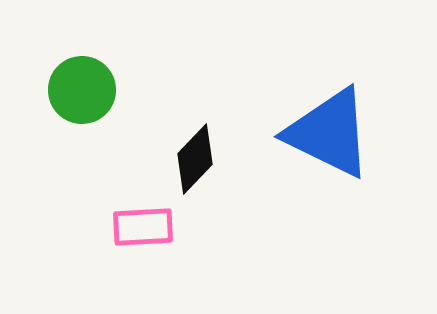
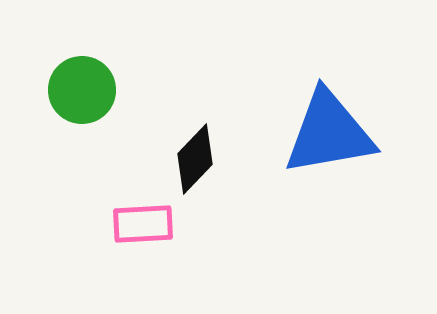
blue triangle: rotated 36 degrees counterclockwise
pink rectangle: moved 3 px up
